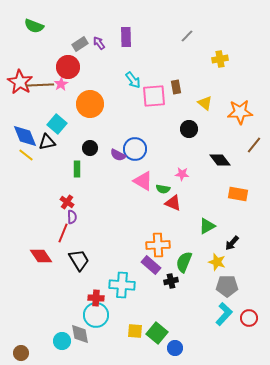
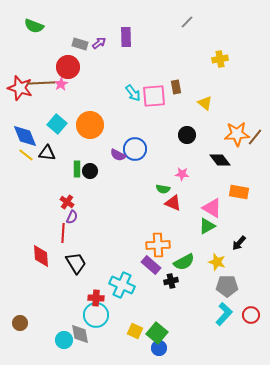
gray line at (187, 36): moved 14 px up
purple arrow at (99, 43): rotated 88 degrees clockwise
gray rectangle at (80, 44): rotated 49 degrees clockwise
cyan arrow at (133, 80): moved 13 px down
red star at (20, 82): moved 6 px down; rotated 15 degrees counterclockwise
brown line at (40, 85): moved 1 px right, 2 px up
orange circle at (90, 104): moved 21 px down
orange star at (240, 112): moved 3 px left, 22 px down
black circle at (189, 129): moved 2 px left, 6 px down
black triangle at (47, 142): moved 11 px down; rotated 18 degrees clockwise
brown line at (254, 145): moved 1 px right, 8 px up
black circle at (90, 148): moved 23 px down
pink triangle at (143, 181): moved 69 px right, 27 px down
orange rectangle at (238, 194): moved 1 px right, 2 px up
purple semicircle at (72, 217): rotated 24 degrees clockwise
red line at (63, 233): rotated 18 degrees counterclockwise
black arrow at (232, 243): moved 7 px right
red diamond at (41, 256): rotated 30 degrees clockwise
black trapezoid at (79, 260): moved 3 px left, 3 px down
green semicircle at (184, 262): rotated 140 degrees counterclockwise
cyan cross at (122, 285): rotated 20 degrees clockwise
red circle at (249, 318): moved 2 px right, 3 px up
yellow square at (135, 331): rotated 21 degrees clockwise
cyan circle at (62, 341): moved 2 px right, 1 px up
blue circle at (175, 348): moved 16 px left
brown circle at (21, 353): moved 1 px left, 30 px up
